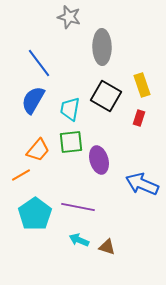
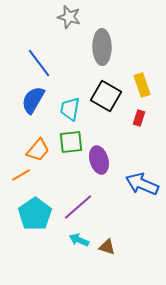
purple line: rotated 52 degrees counterclockwise
